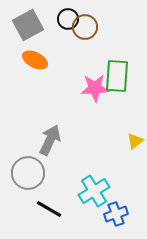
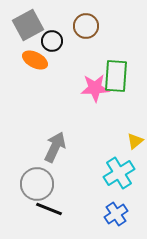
black circle: moved 16 px left, 22 px down
brown circle: moved 1 px right, 1 px up
green rectangle: moved 1 px left
gray arrow: moved 5 px right, 7 px down
gray circle: moved 9 px right, 11 px down
cyan cross: moved 25 px right, 18 px up
black line: rotated 8 degrees counterclockwise
blue cross: rotated 15 degrees counterclockwise
